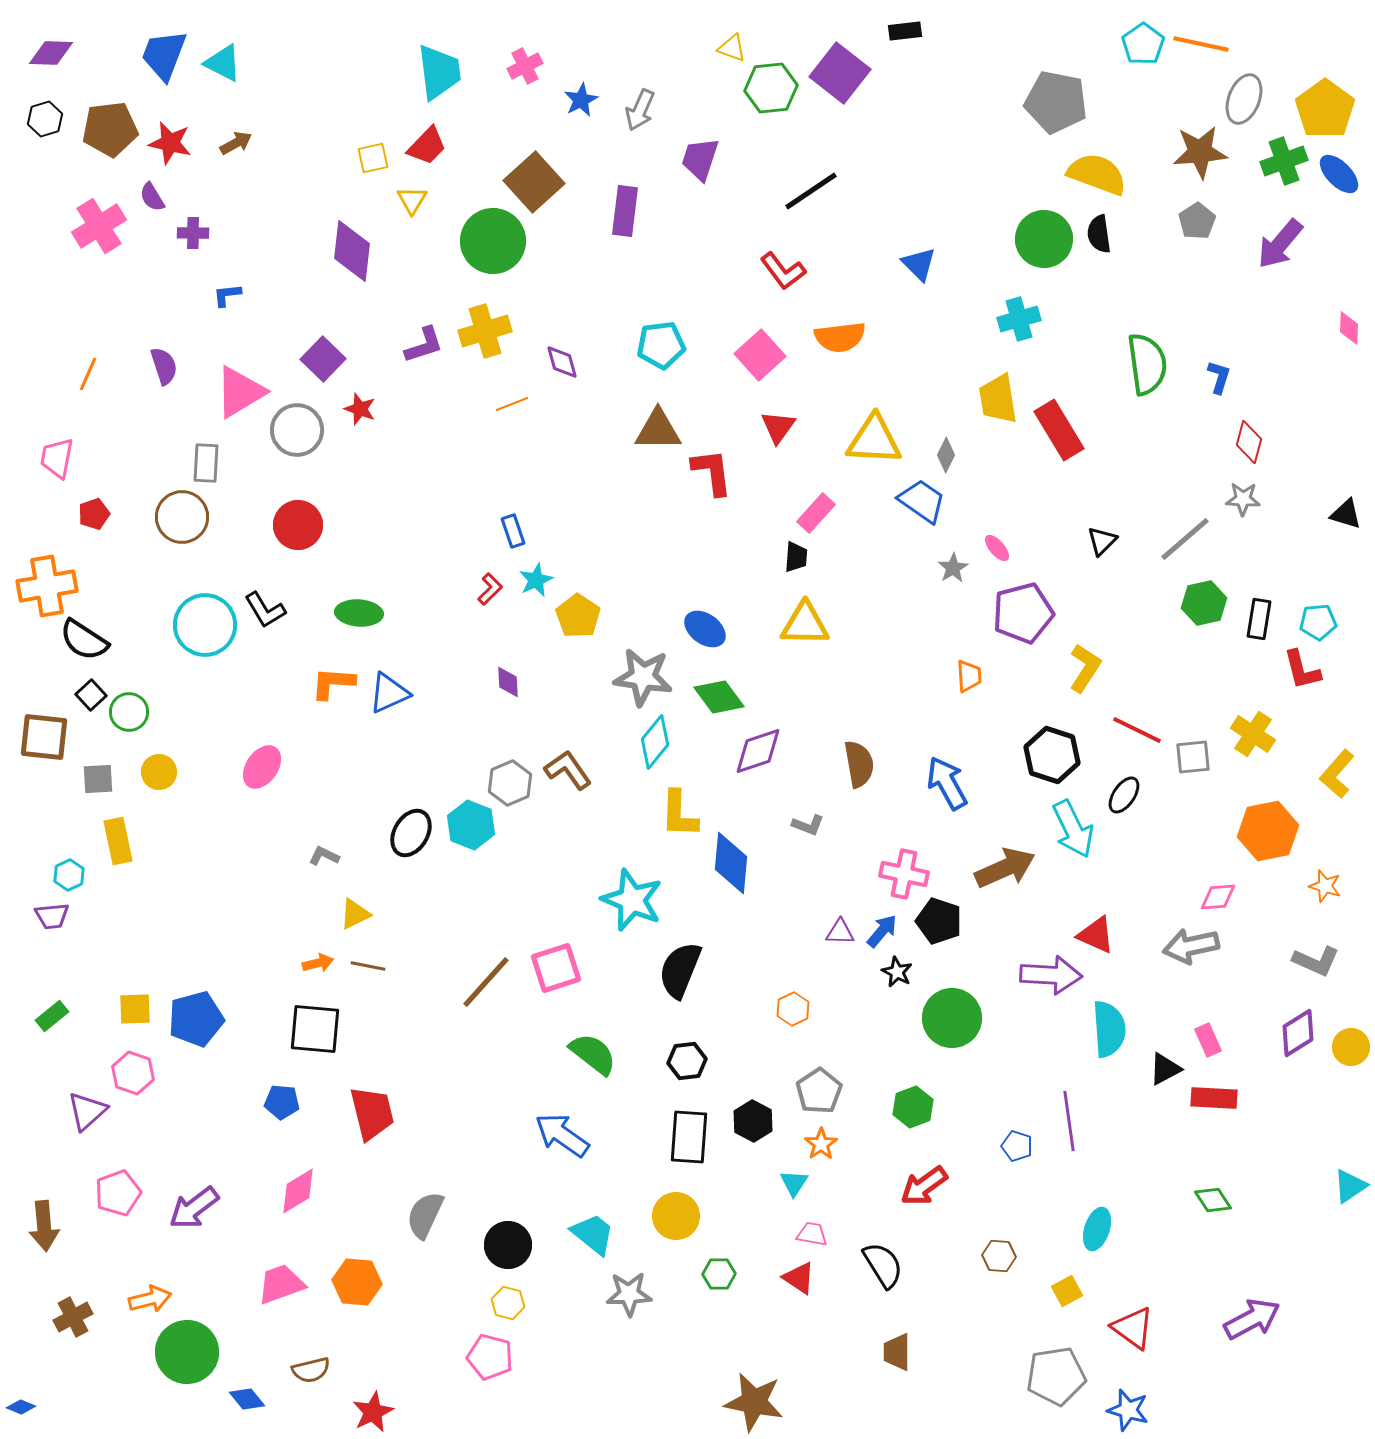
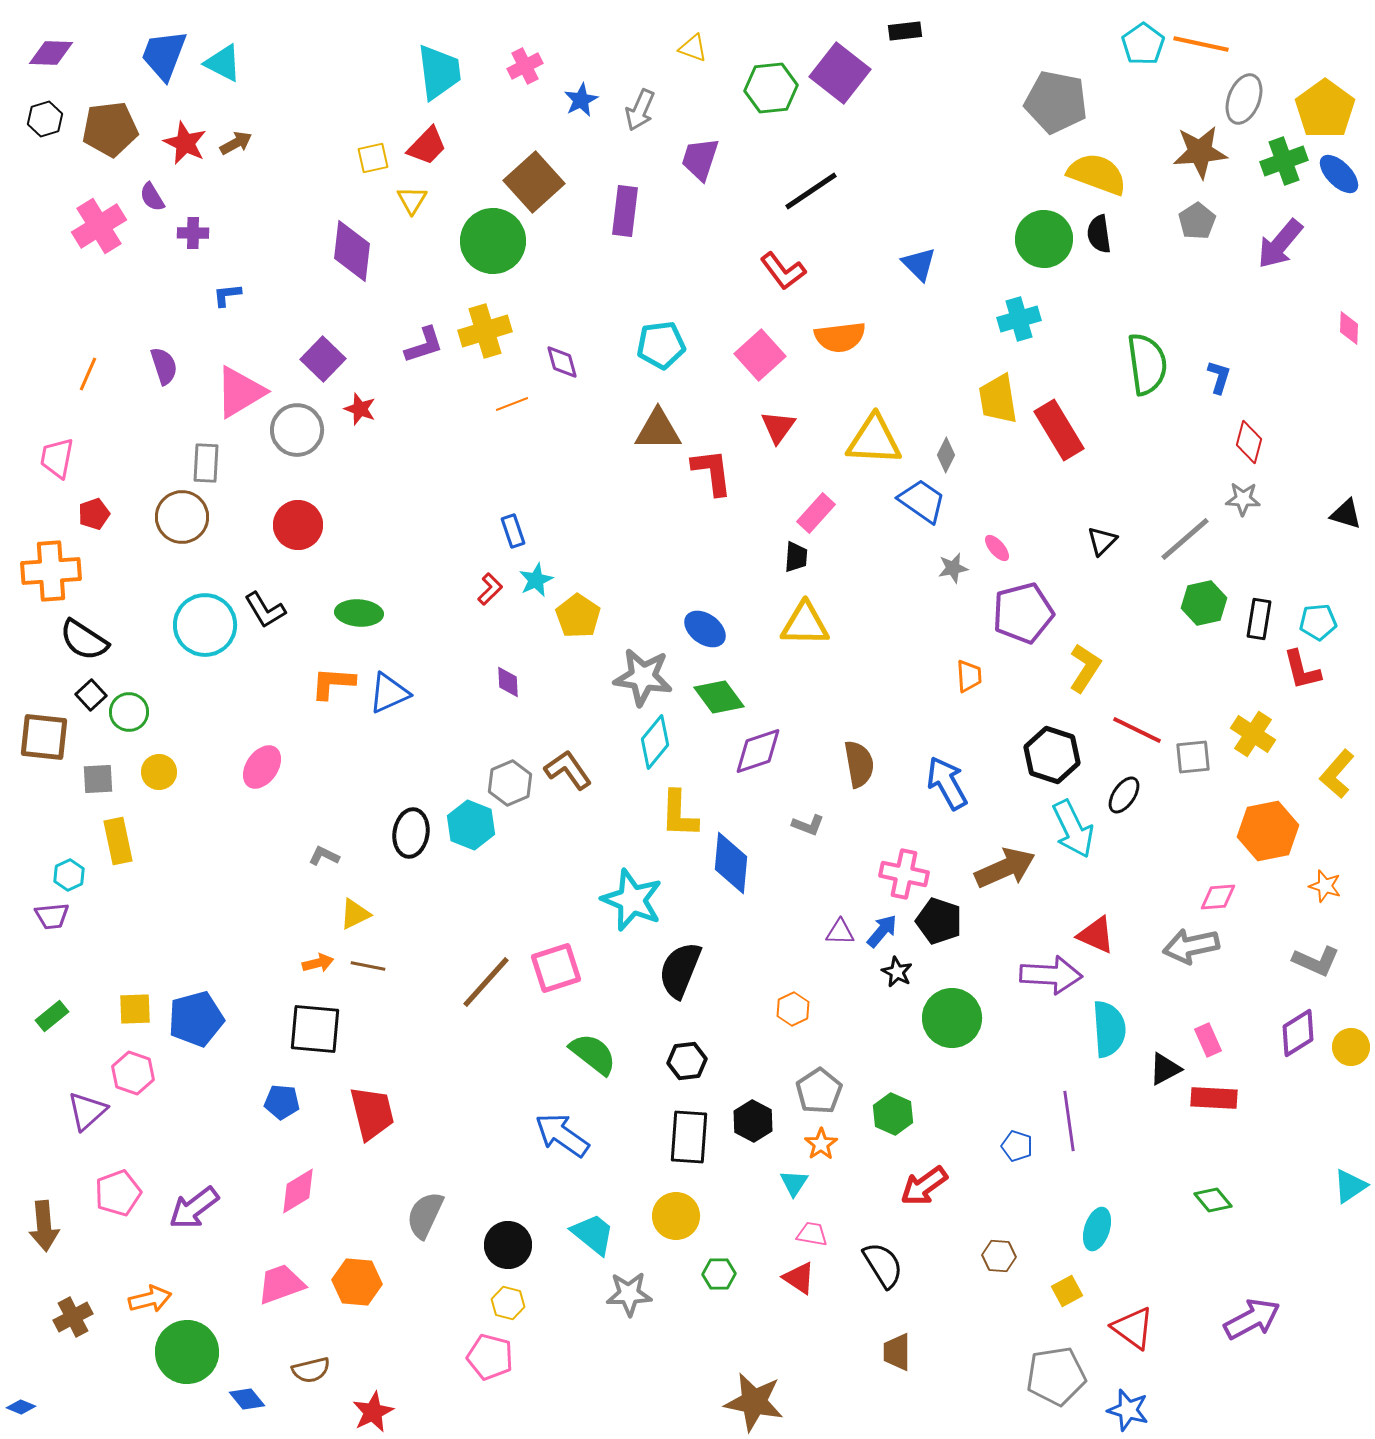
yellow triangle at (732, 48): moved 39 px left
red star at (170, 143): moved 15 px right; rotated 12 degrees clockwise
gray star at (953, 568): rotated 20 degrees clockwise
orange cross at (47, 586): moved 4 px right, 15 px up; rotated 6 degrees clockwise
black ellipse at (411, 833): rotated 21 degrees counterclockwise
green hexagon at (913, 1107): moved 20 px left, 7 px down; rotated 15 degrees counterclockwise
green diamond at (1213, 1200): rotated 6 degrees counterclockwise
